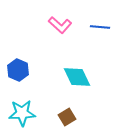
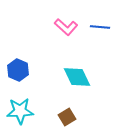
pink L-shape: moved 6 px right, 2 px down
cyan star: moved 2 px left, 2 px up
